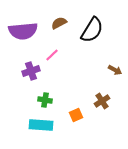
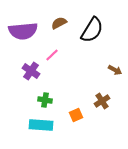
purple cross: rotated 36 degrees counterclockwise
